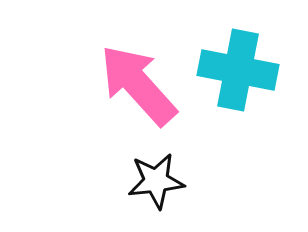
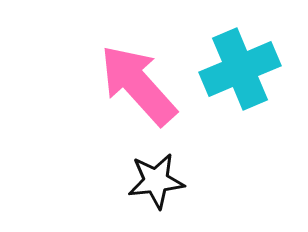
cyan cross: moved 2 px right, 1 px up; rotated 34 degrees counterclockwise
